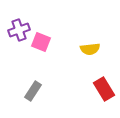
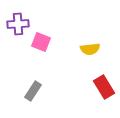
purple cross: moved 1 px left, 6 px up; rotated 15 degrees clockwise
red rectangle: moved 2 px up
